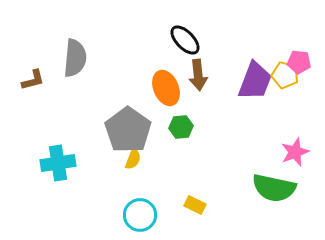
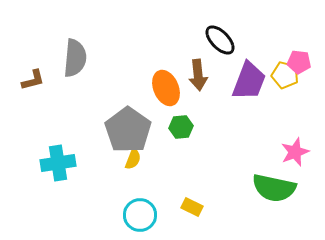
black ellipse: moved 35 px right
purple trapezoid: moved 6 px left
yellow rectangle: moved 3 px left, 2 px down
